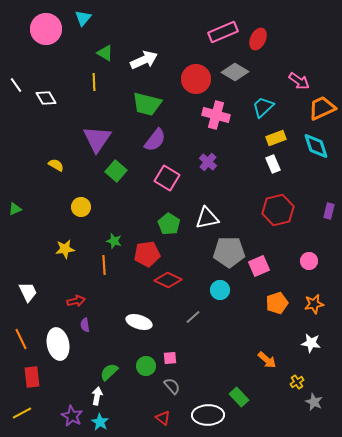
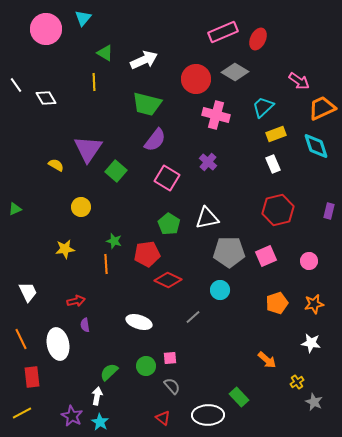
yellow rectangle at (276, 138): moved 4 px up
purple triangle at (97, 139): moved 9 px left, 10 px down
orange line at (104, 265): moved 2 px right, 1 px up
pink square at (259, 266): moved 7 px right, 10 px up
